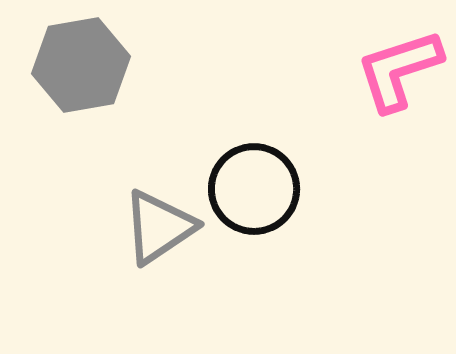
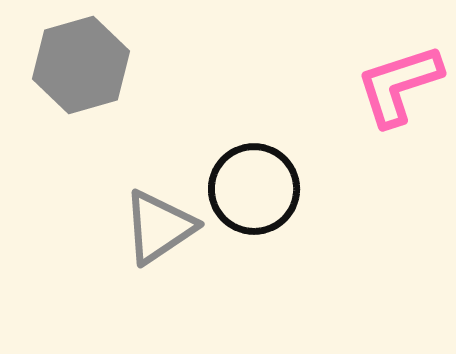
gray hexagon: rotated 6 degrees counterclockwise
pink L-shape: moved 15 px down
